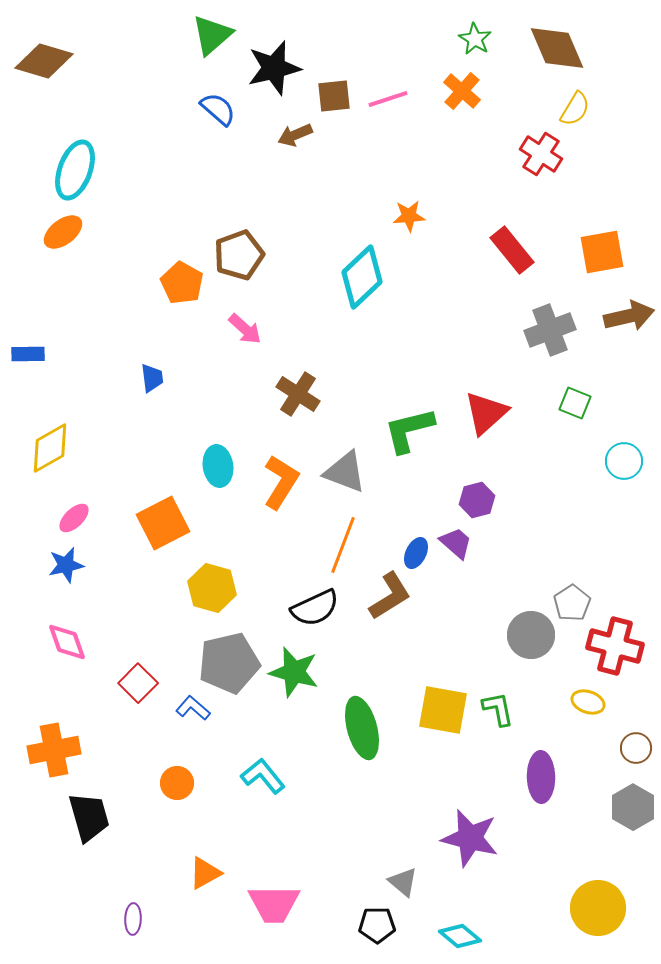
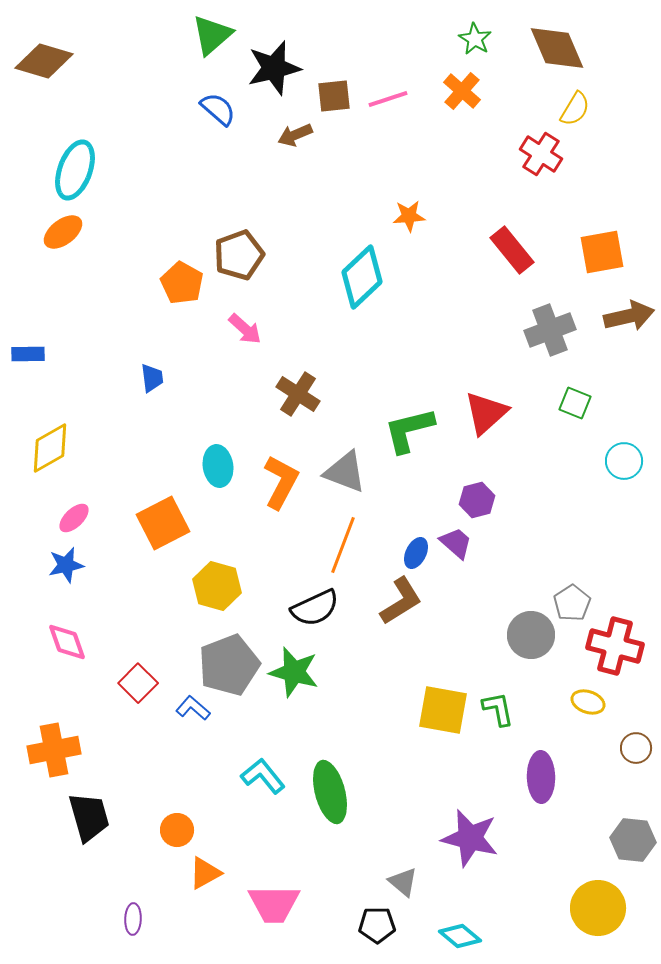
orange L-shape at (281, 482): rotated 4 degrees counterclockwise
yellow hexagon at (212, 588): moved 5 px right, 2 px up
brown L-shape at (390, 596): moved 11 px right, 5 px down
gray pentagon at (229, 663): moved 2 px down; rotated 8 degrees counterclockwise
green ellipse at (362, 728): moved 32 px left, 64 px down
orange circle at (177, 783): moved 47 px down
gray hexagon at (633, 807): moved 33 px down; rotated 24 degrees counterclockwise
